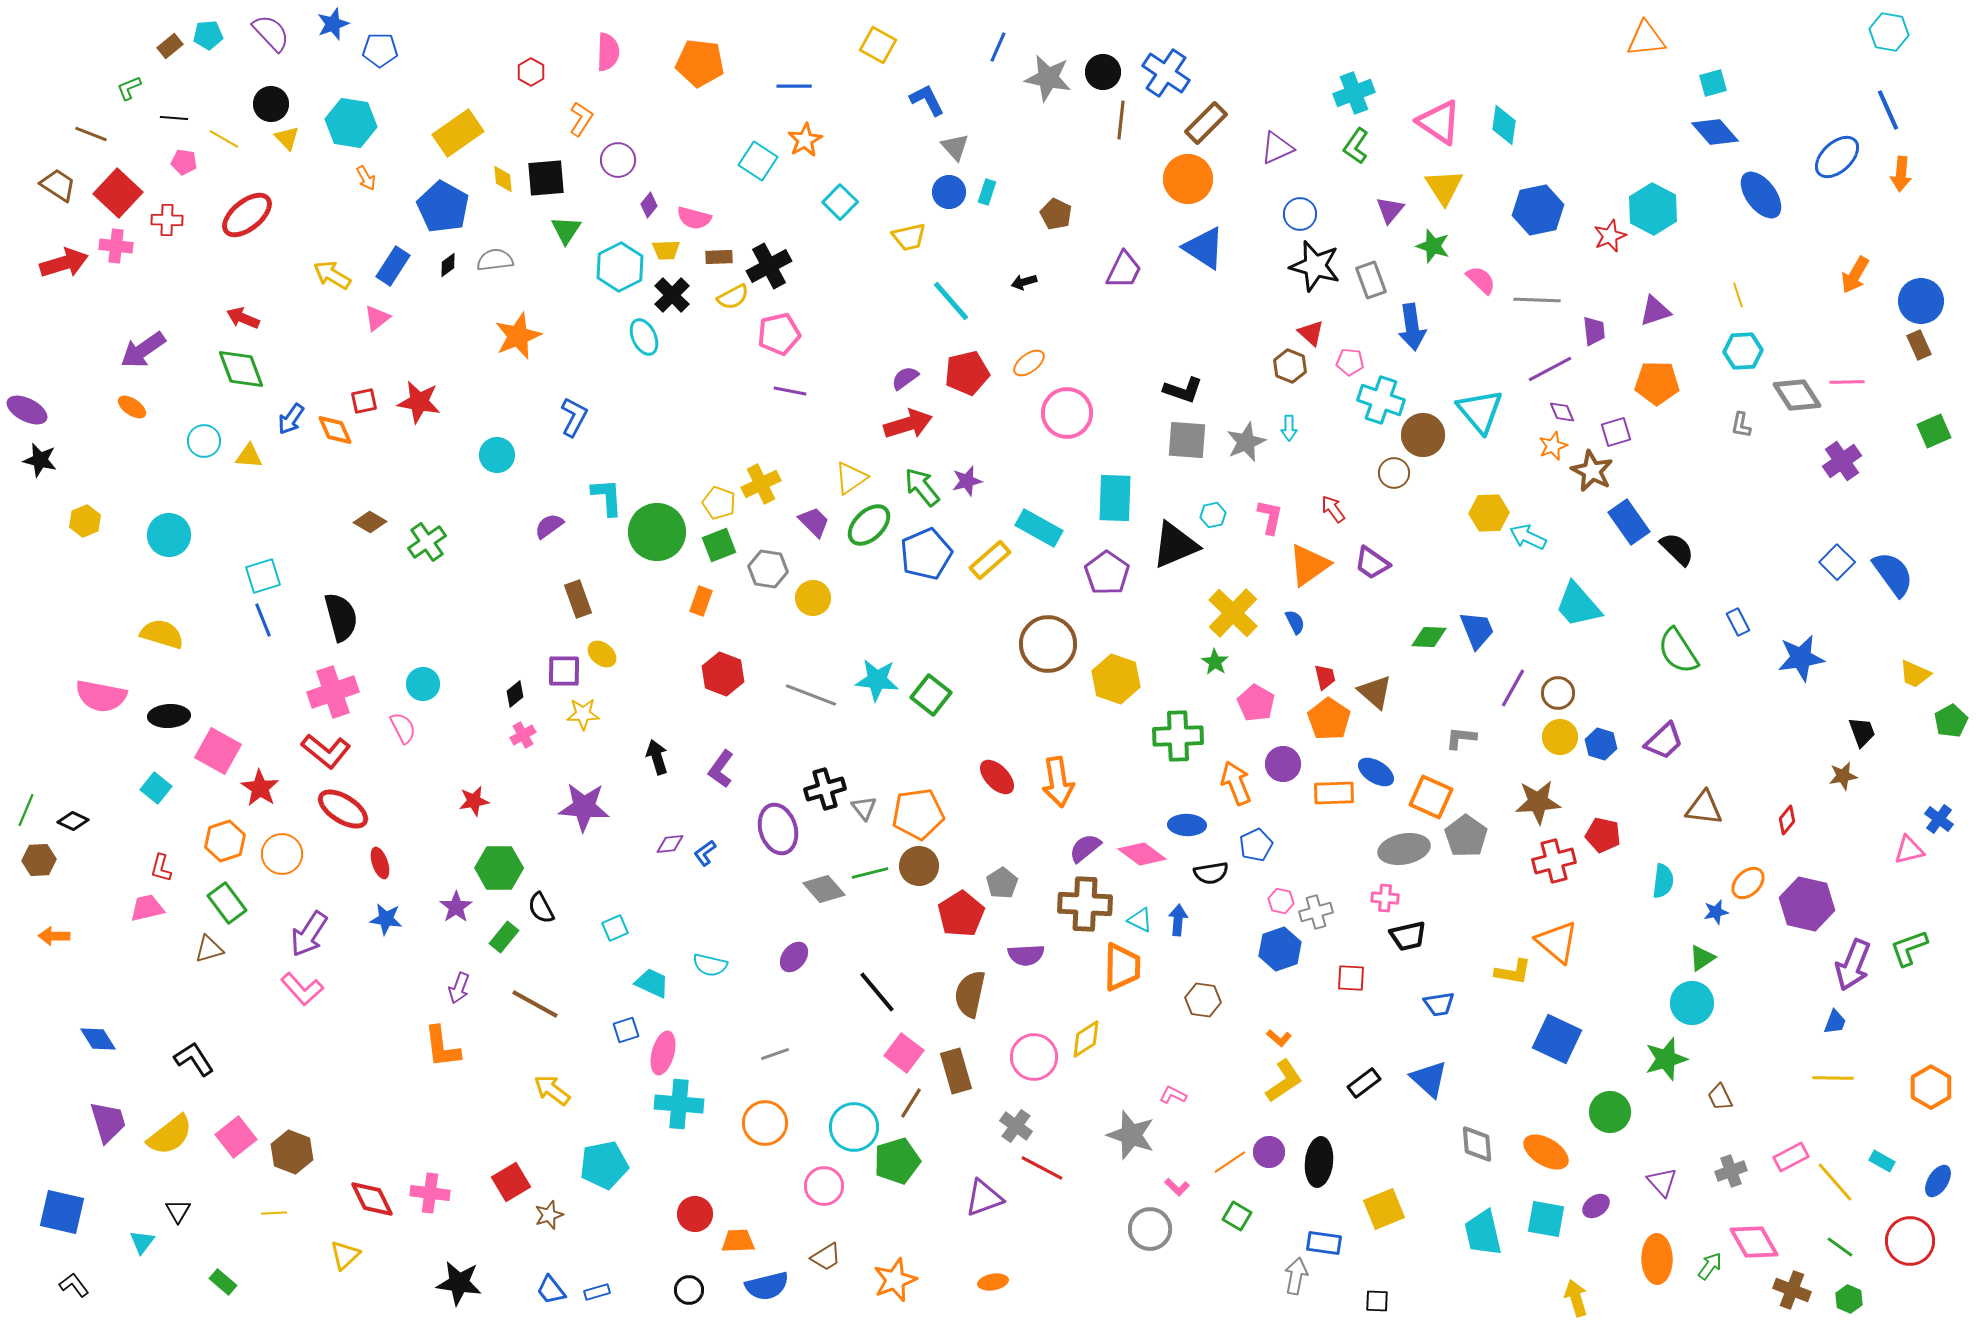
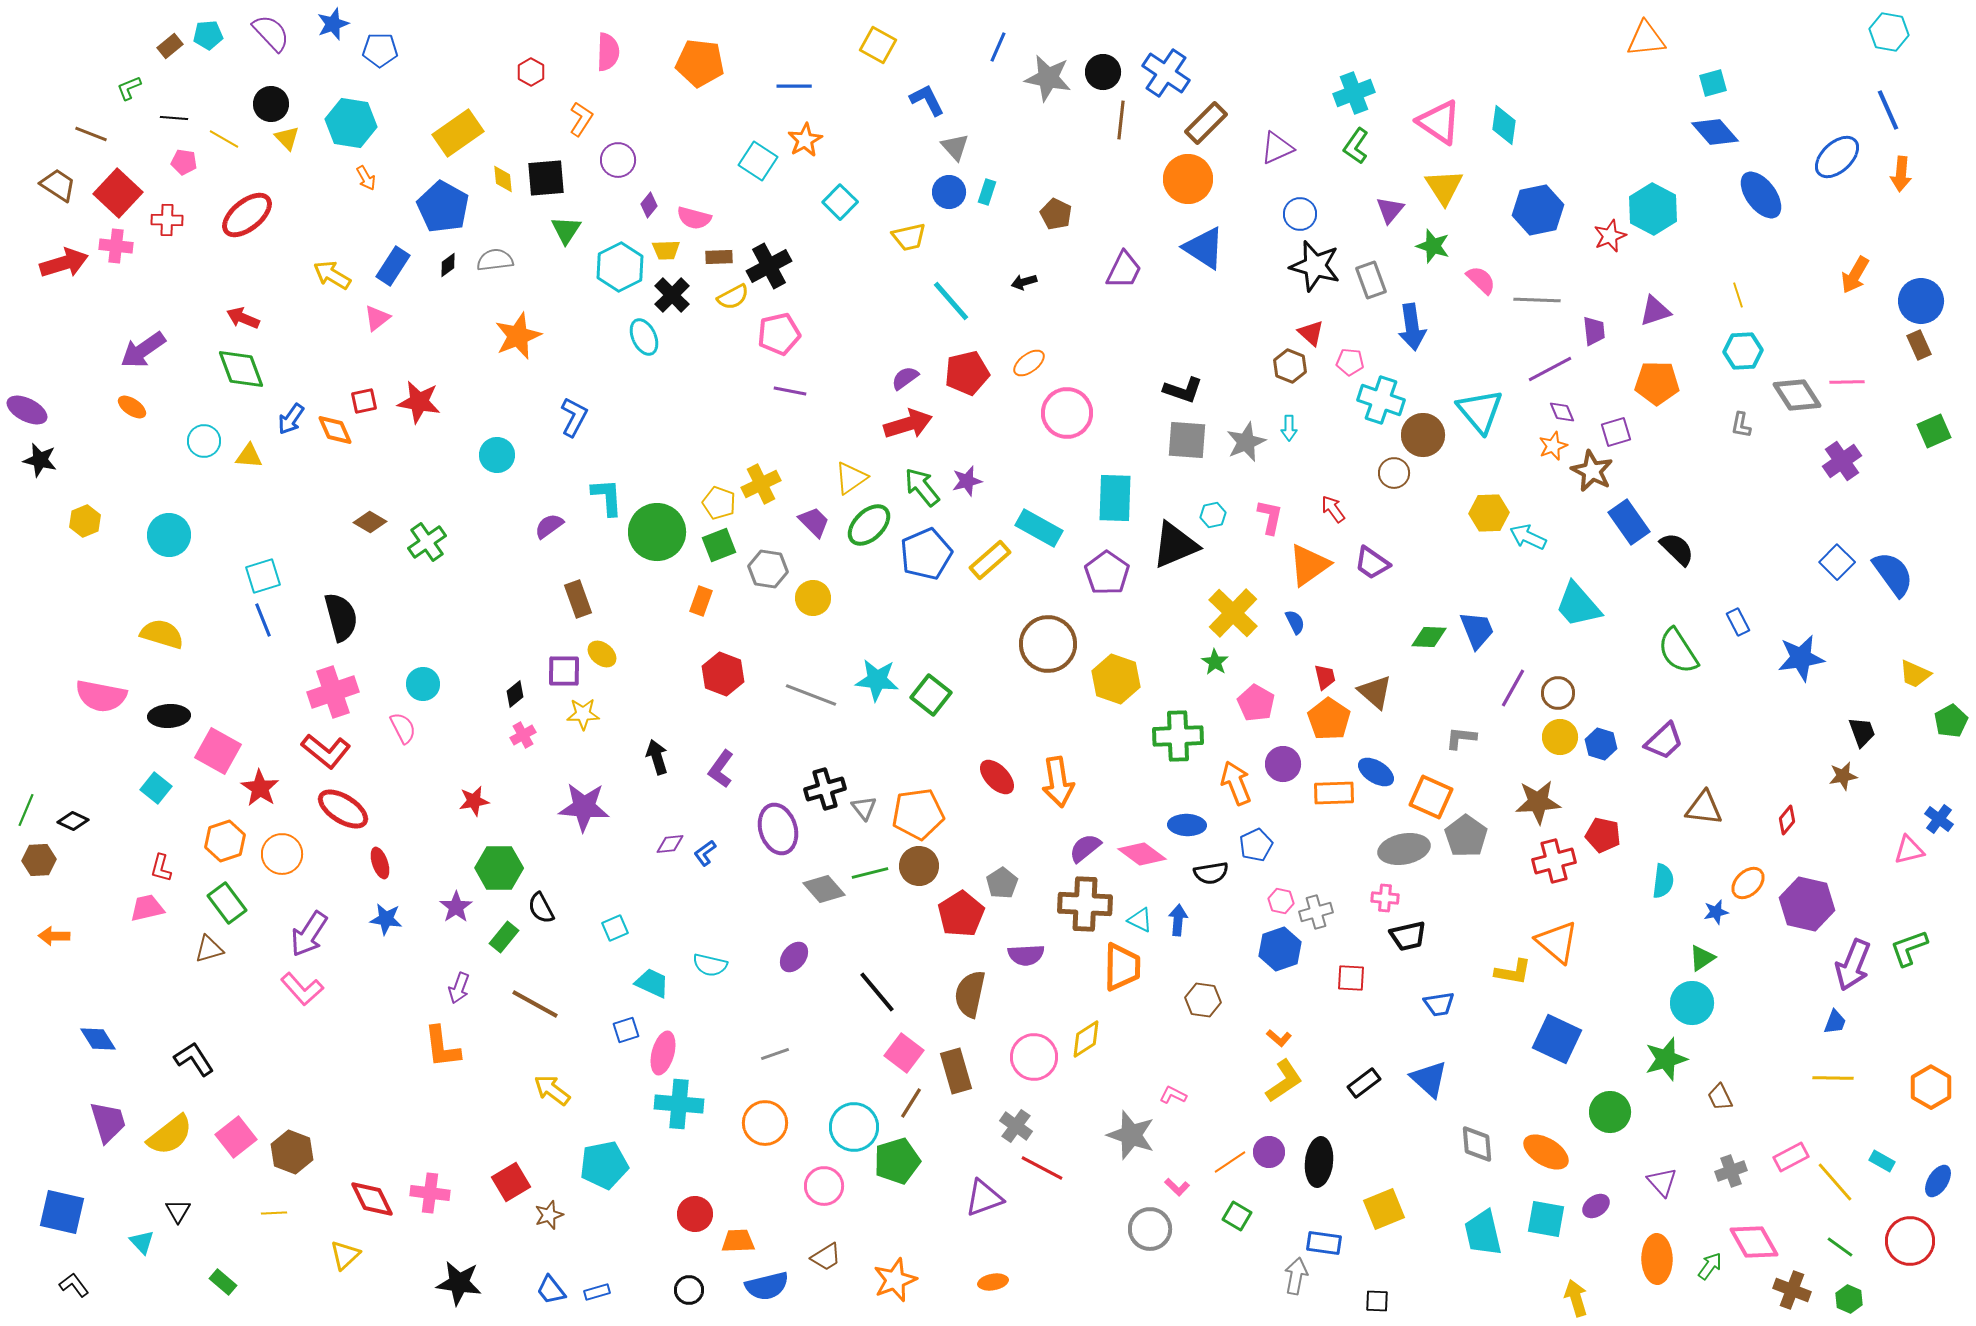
cyan triangle at (142, 1242): rotated 20 degrees counterclockwise
